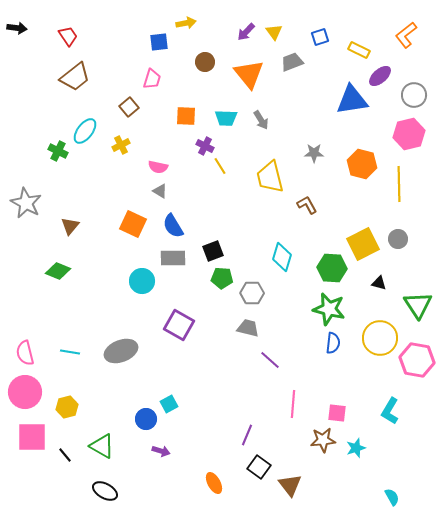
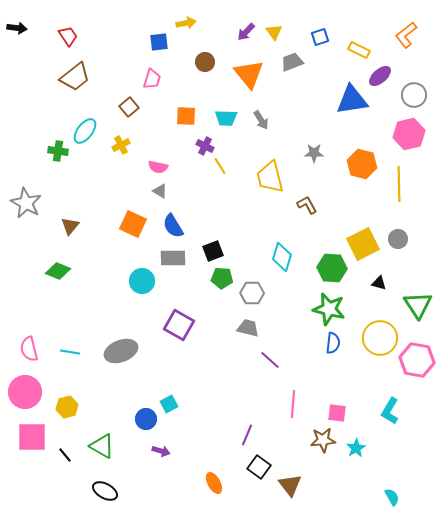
green cross at (58, 151): rotated 18 degrees counterclockwise
pink semicircle at (25, 353): moved 4 px right, 4 px up
cyan star at (356, 448): rotated 12 degrees counterclockwise
